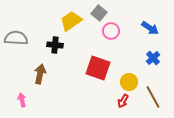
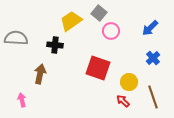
blue arrow: rotated 102 degrees clockwise
brown line: rotated 10 degrees clockwise
red arrow: rotated 104 degrees clockwise
